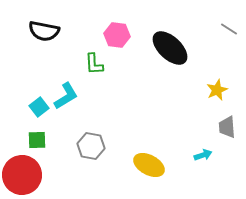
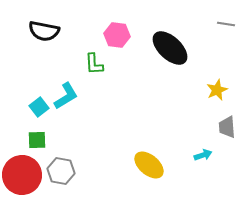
gray line: moved 3 px left, 5 px up; rotated 24 degrees counterclockwise
gray hexagon: moved 30 px left, 25 px down
yellow ellipse: rotated 12 degrees clockwise
